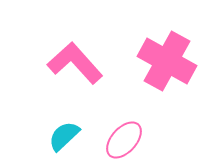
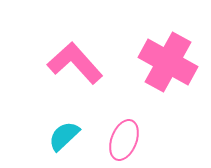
pink cross: moved 1 px right, 1 px down
pink ellipse: rotated 21 degrees counterclockwise
